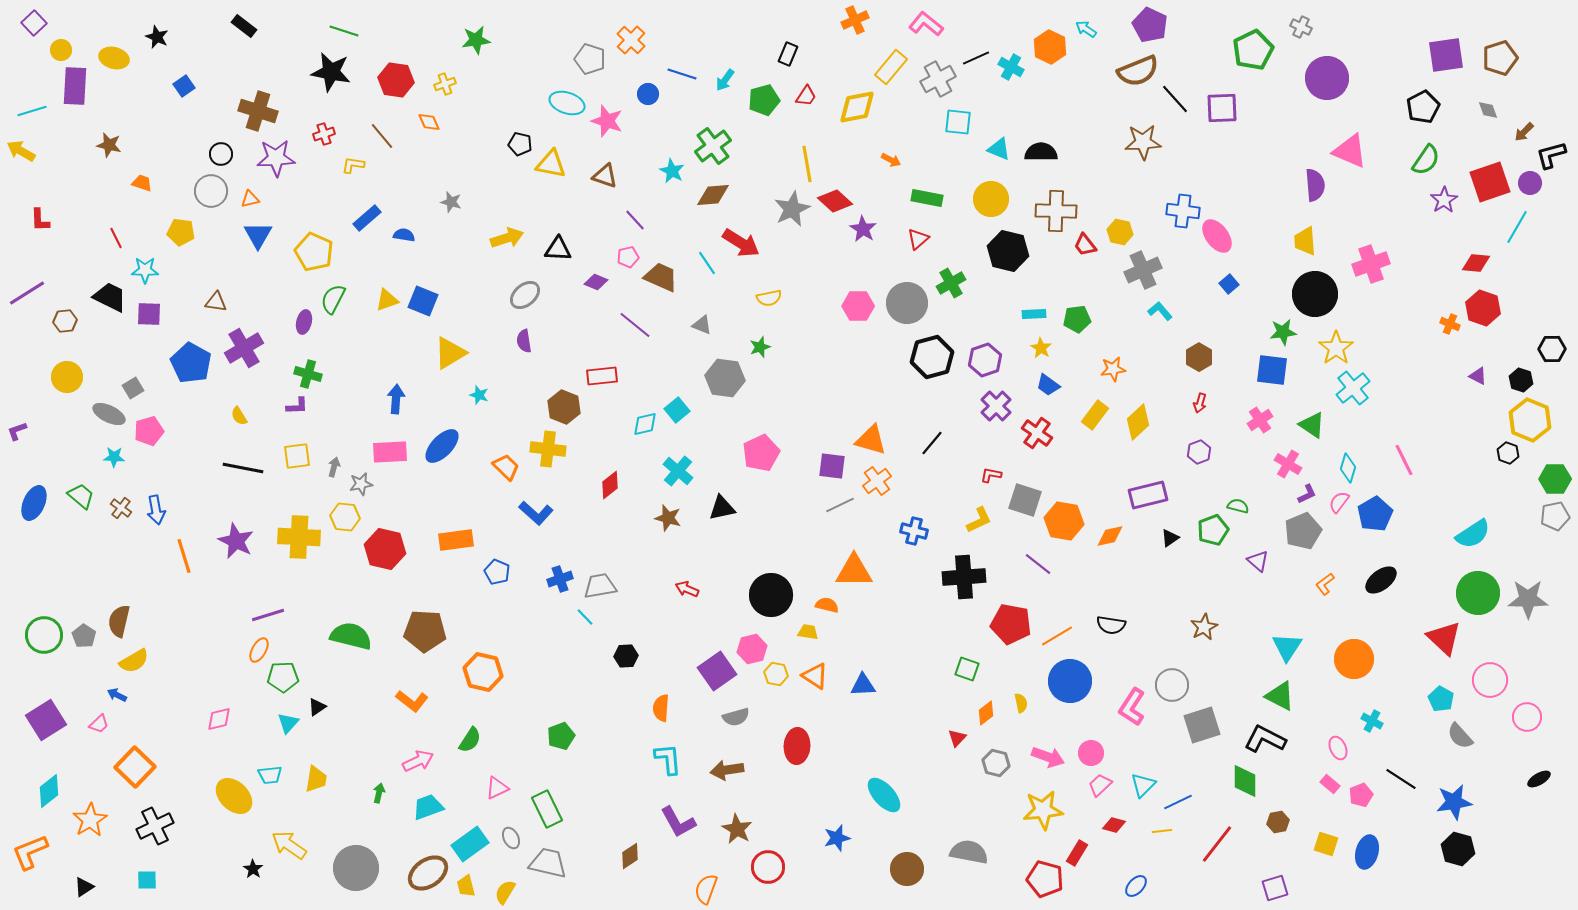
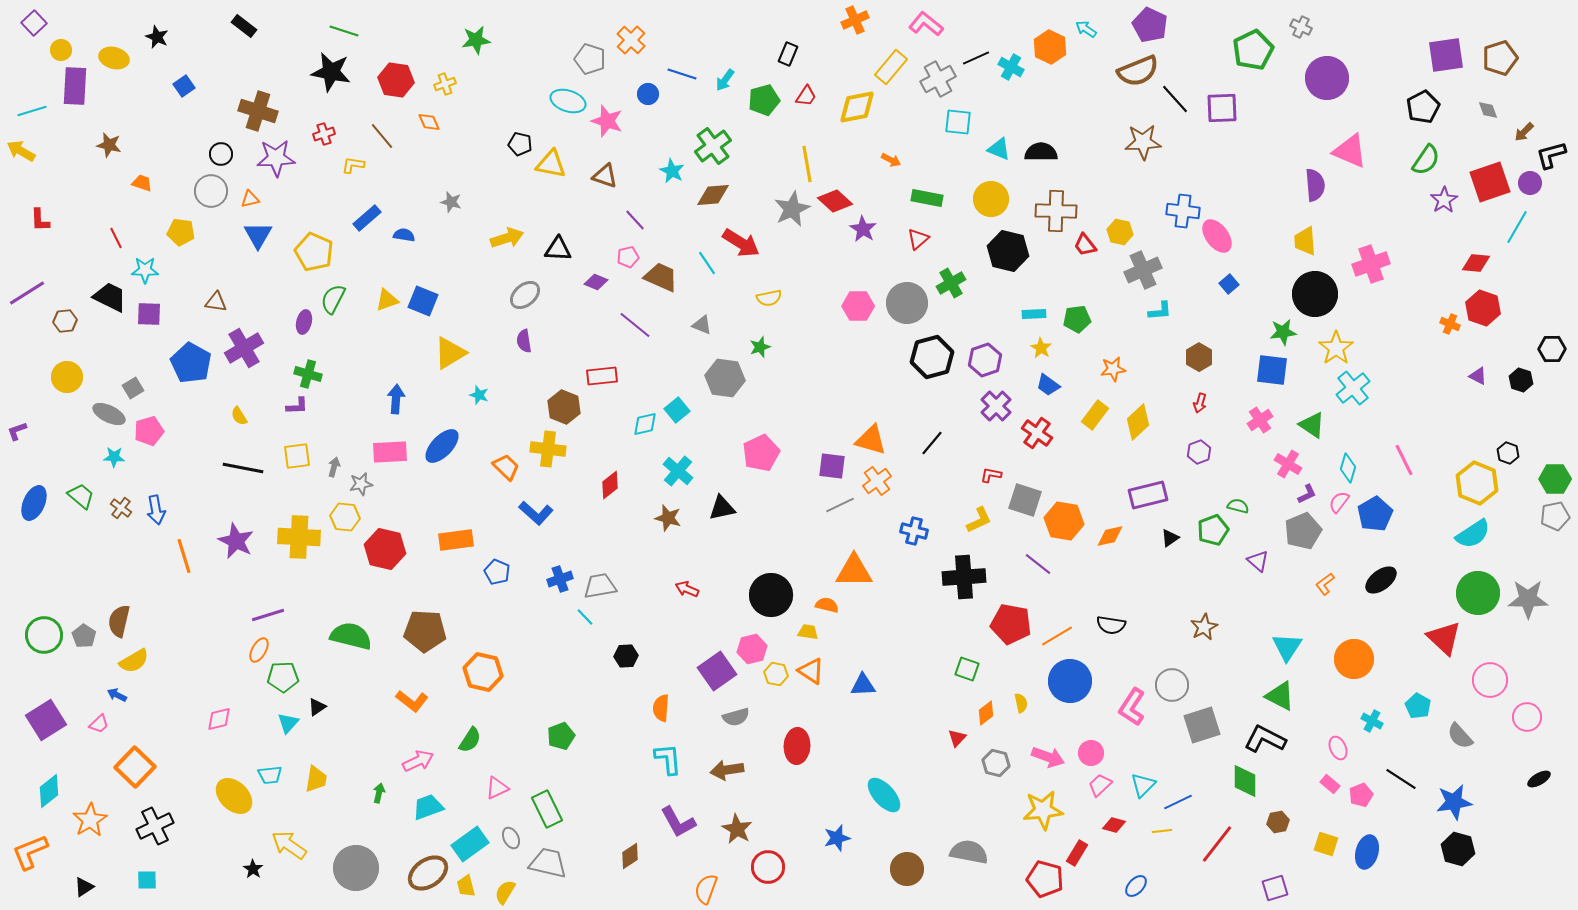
cyan ellipse at (567, 103): moved 1 px right, 2 px up
cyan L-shape at (1160, 311): rotated 125 degrees clockwise
yellow hexagon at (1530, 420): moved 53 px left, 63 px down
orange triangle at (815, 676): moved 4 px left, 5 px up
cyan pentagon at (1441, 699): moved 23 px left, 7 px down
